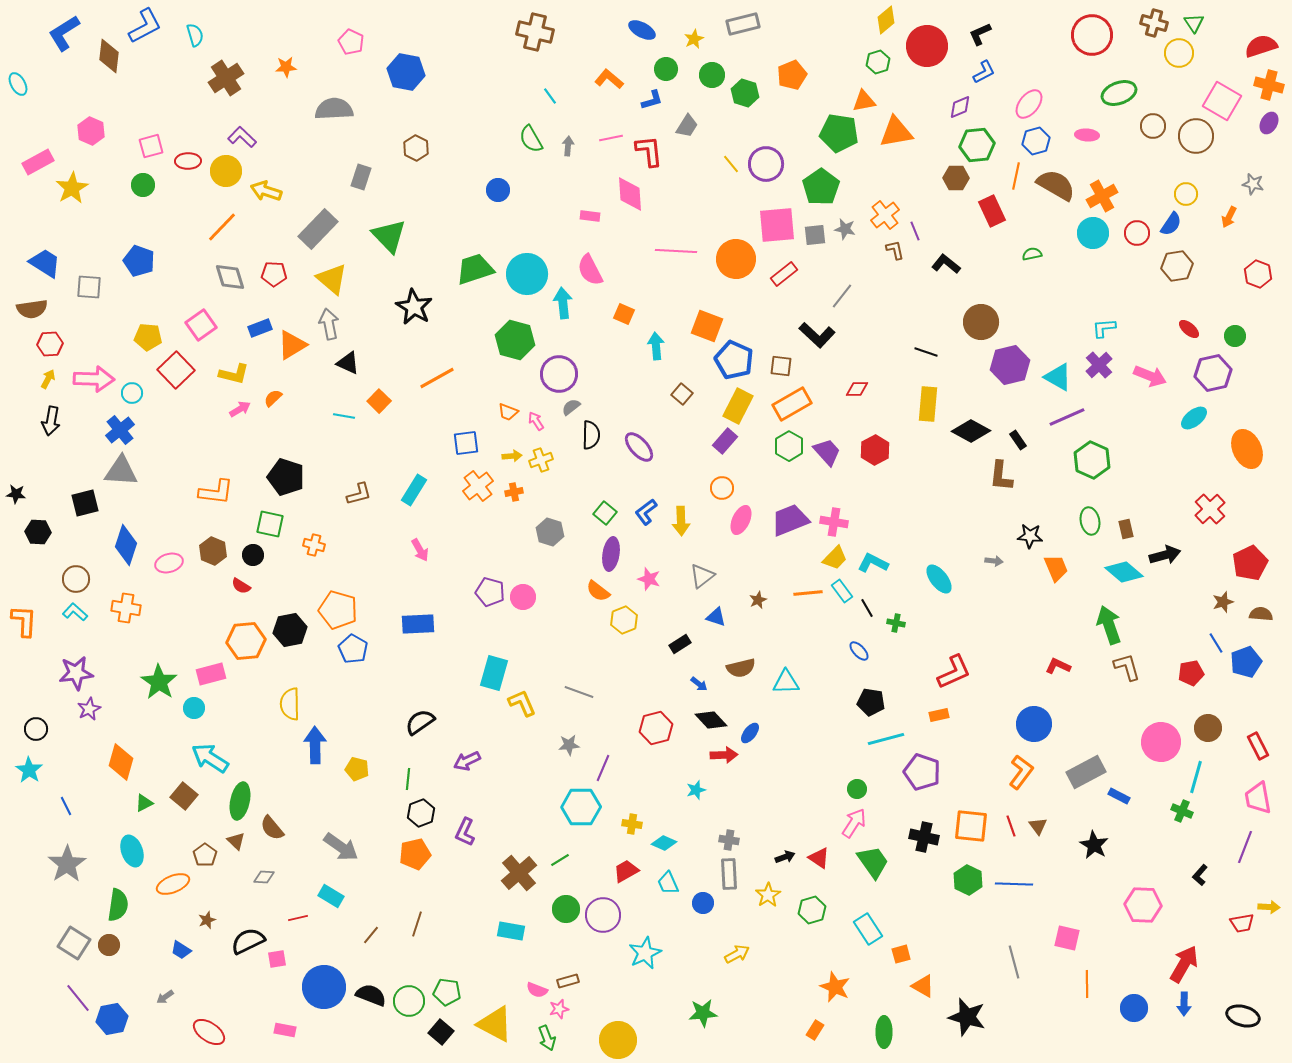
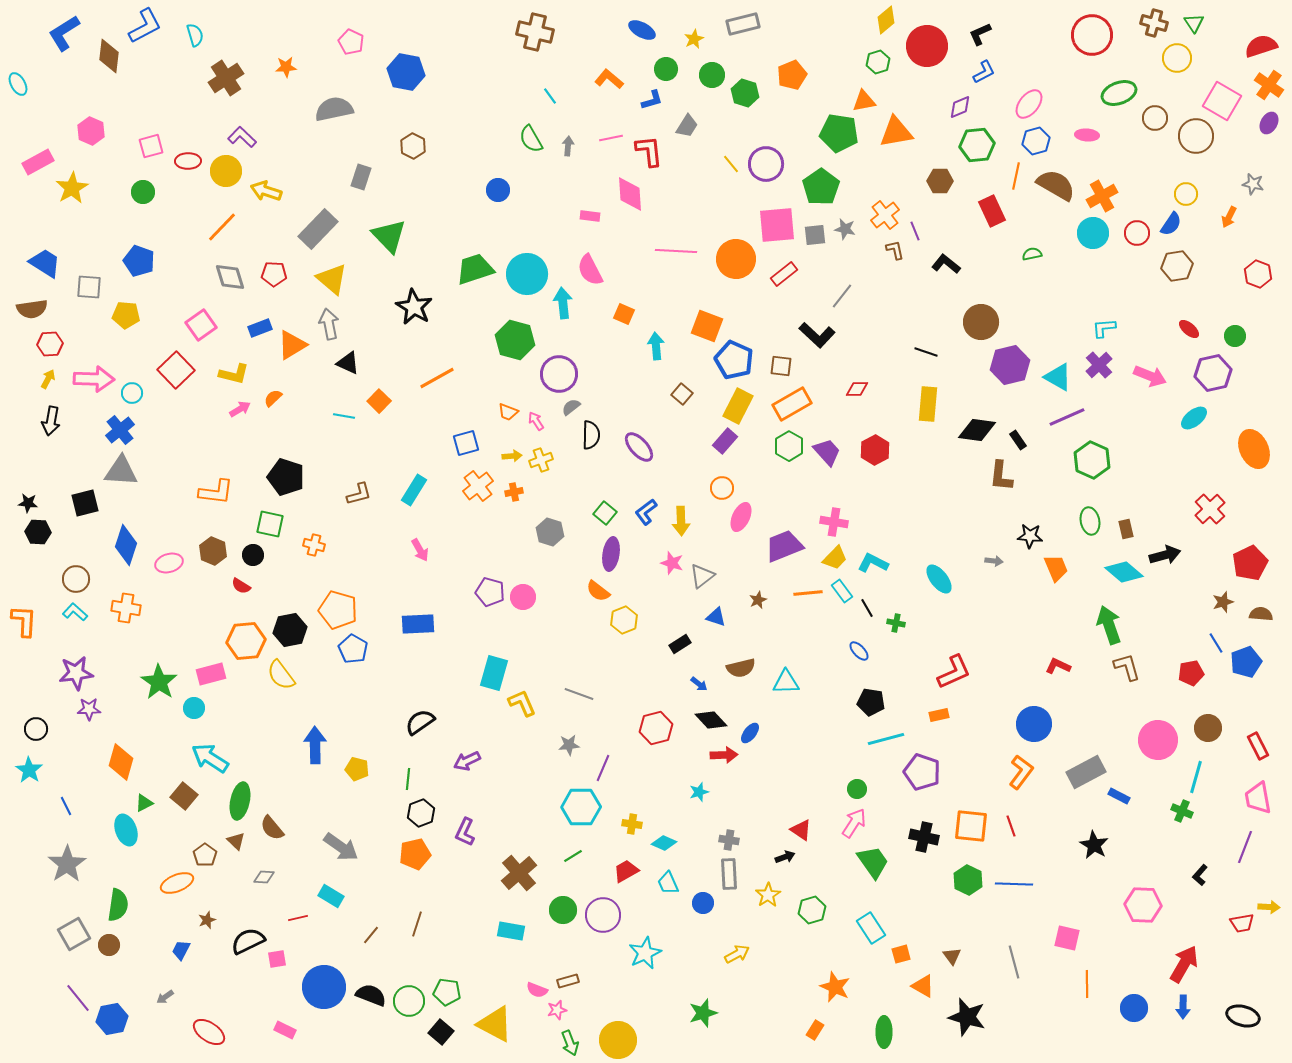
yellow circle at (1179, 53): moved 2 px left, 5 px down
orange cross at (1269, 85): rotated 20 degrees clockwise
gray semicircle at (334, 109): rotated 9 degrees counterclockwise
brown circle at (1153, 126): moved 2 px right, 8 px up
brown hexagon at (416, 148): moved 3 px left, 2 px up
brown hexagon at (956, 178): moved 16 px left, 3 px down
green circle at (143, 185): moved 7 px down
yellow pentagon at (148, 337): moved 22 px left, 22 px up
black diamond at (971, 431): moved 6 px right, 1 px up; rotated 21 degrees counterclockwise
blue square at (466, 443): rotated 8 degrees counterclockwise
orange ellipse at (1247, 449): moved 7 px right
black star at (16, 494): moved 12 px right, 9 px down
pink ellipse at (741, 520): moved 3 px up
purple trapezoid at (790, 520): moved 6 px left, 26 px down
pink star at (649, 579): moved 23 px right, 16 px up
gray line at (579, 692): moved 2 px down
yellow semicircle at (290, 704): moved 9 px left, 29 px up; rotated 36 degrees counterclockwise
purple star at (89, 709): rotated 25 degrees clockwise
pink circle at (1161, 742): moved 3 px left, 2 px up
cyan star at (696, 790): moved 3 px right, 2 px down
brown triangle at (1038, 826): moved 86 px left, 130 px down
cyan ellipse at (132, 851): moved 6 px left, 21 px up
red triangle at (819, 858): moved 18 px left, 28 px up
green line at (560, 860): moved 13 px right, 4 px up
orange ellipse at (173, 884): moved 4 px right, 1 px up
green circle at (566, 909): moved 3 px left, 1 px down
cyan rectangle at (868, 929): moved 3 px right, 1 px up
gray square at (74, 943): moved 9 px up; rotated 28 degrees clockwise
blue trapezoid at (181, 950): rotated 85 degrees clockwise
blue arrow at (1184, 1004): moved 1 px left, 3 px down
pink star at (559, 1009): moved 2 px left, 1 px down
green star at (703, 1013): rotated 12 degrees counterclockwise
pink rectangle at (285, 1030): rotated 15 degrees clockwise
green arrow at (547, 1038): moved 23 px right, 5 px down
